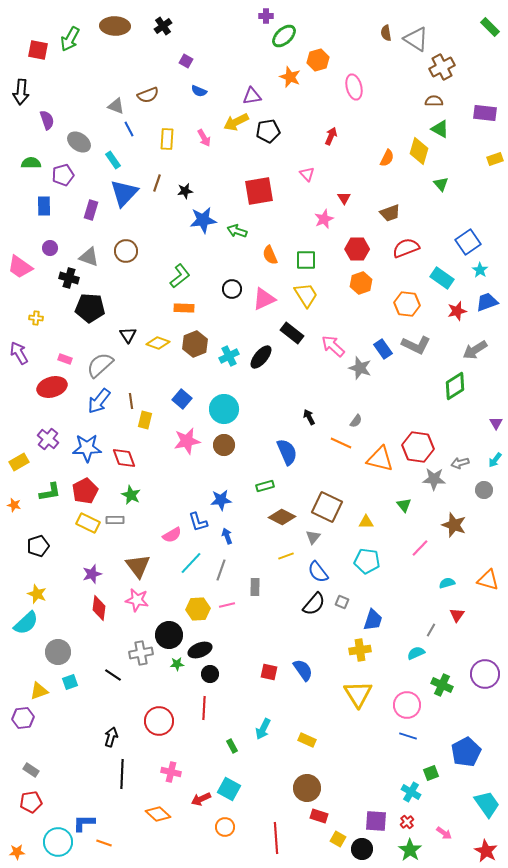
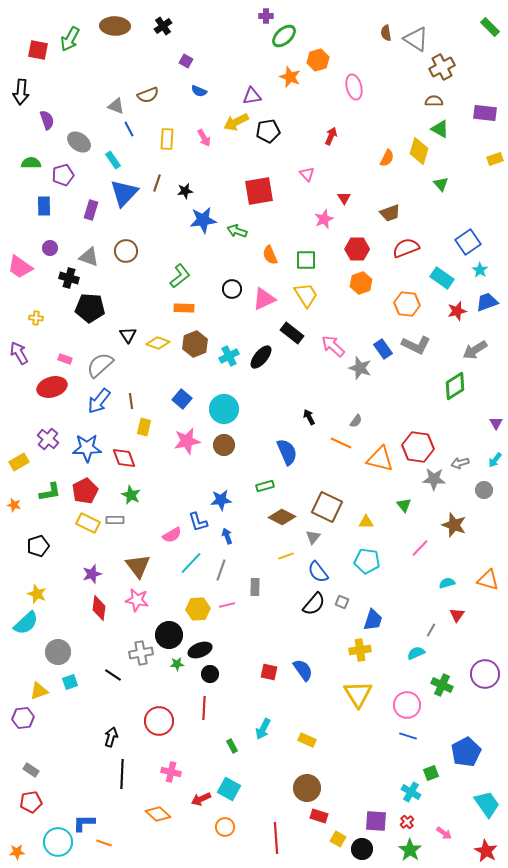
yellow rectangle at (145, 420): moved 1 px left, 7 px down
